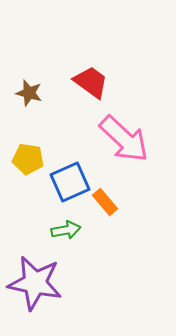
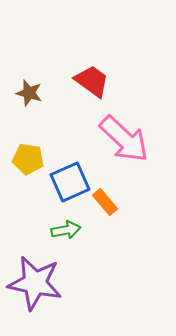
red trapezoid: moved 1 px right, 1 px up
